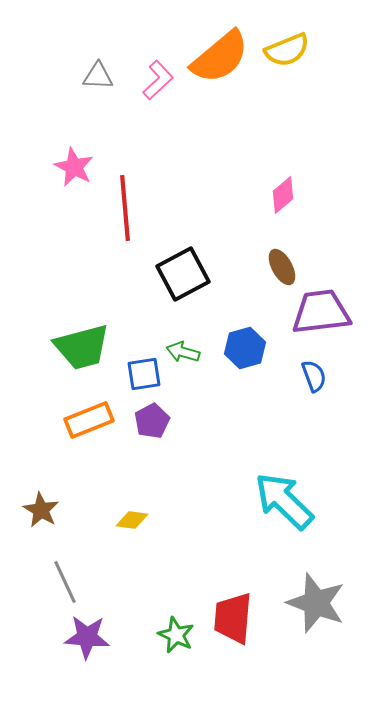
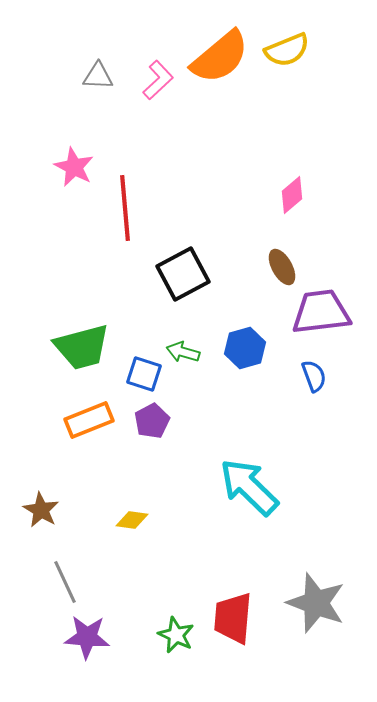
pink diamond: moved 9 px right
blue square: rotated 27 degrees clockwise
cyan arrow: moved 35 px left, 14 px up
